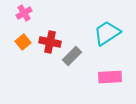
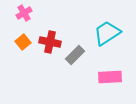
gray rectangle: moved 3 px right, 1 px up
